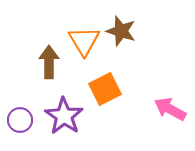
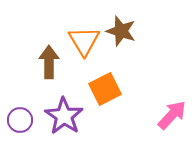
pink arrow: moved 2 px right, 6 px down; rotated 104 degrees clockwise
